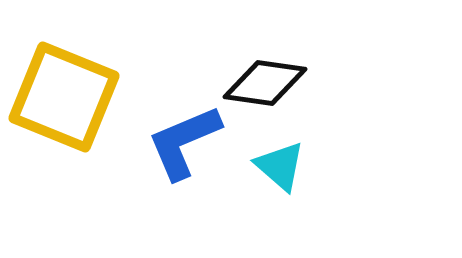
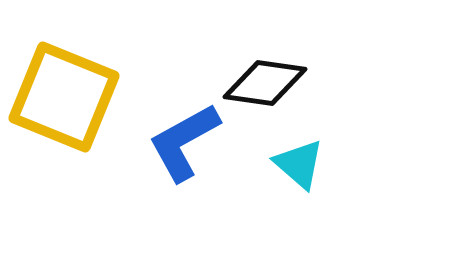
blue L-shape: rotated 6 degrees counterclockwise
cyan triangle: moved 19 px right, 2 px up
